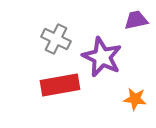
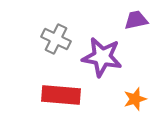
purple star: rotated 15 degrees counterclockwise
red rectangle: moved 1 px right, 10 px down; rotated 15 degrees clockwise
orange star: rotated 25 degrees counterclockwise
